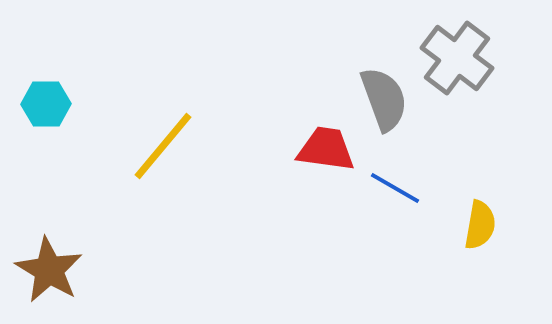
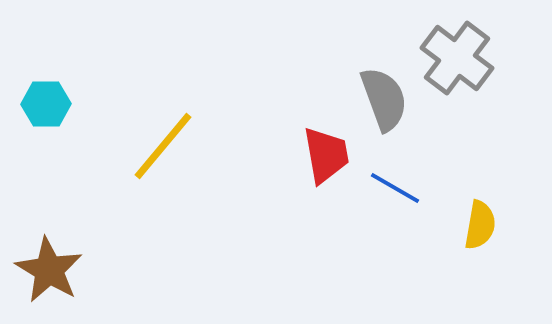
red trapezoid: moved 6 px down; rotated 72 degrees clockwise
